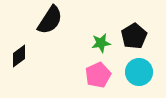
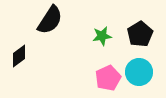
black pentagon: moved 6 px right, 2 px up
green star: moved 1 px right, 7 px up
pink pentagon: moved 10 px right, 3 px down
